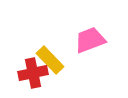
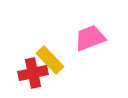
pink trapezoid: moved 2 px up
